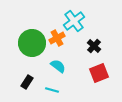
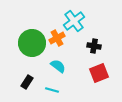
black cross: rotated 32 degrees counterclockwise
